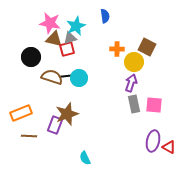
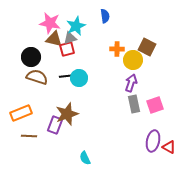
yellow circle: moved 1 px left, 2 px up
brown semicircle: moved 15 px left
pink square: moved 1 px right; rotated 24 degrees counterclockwise
